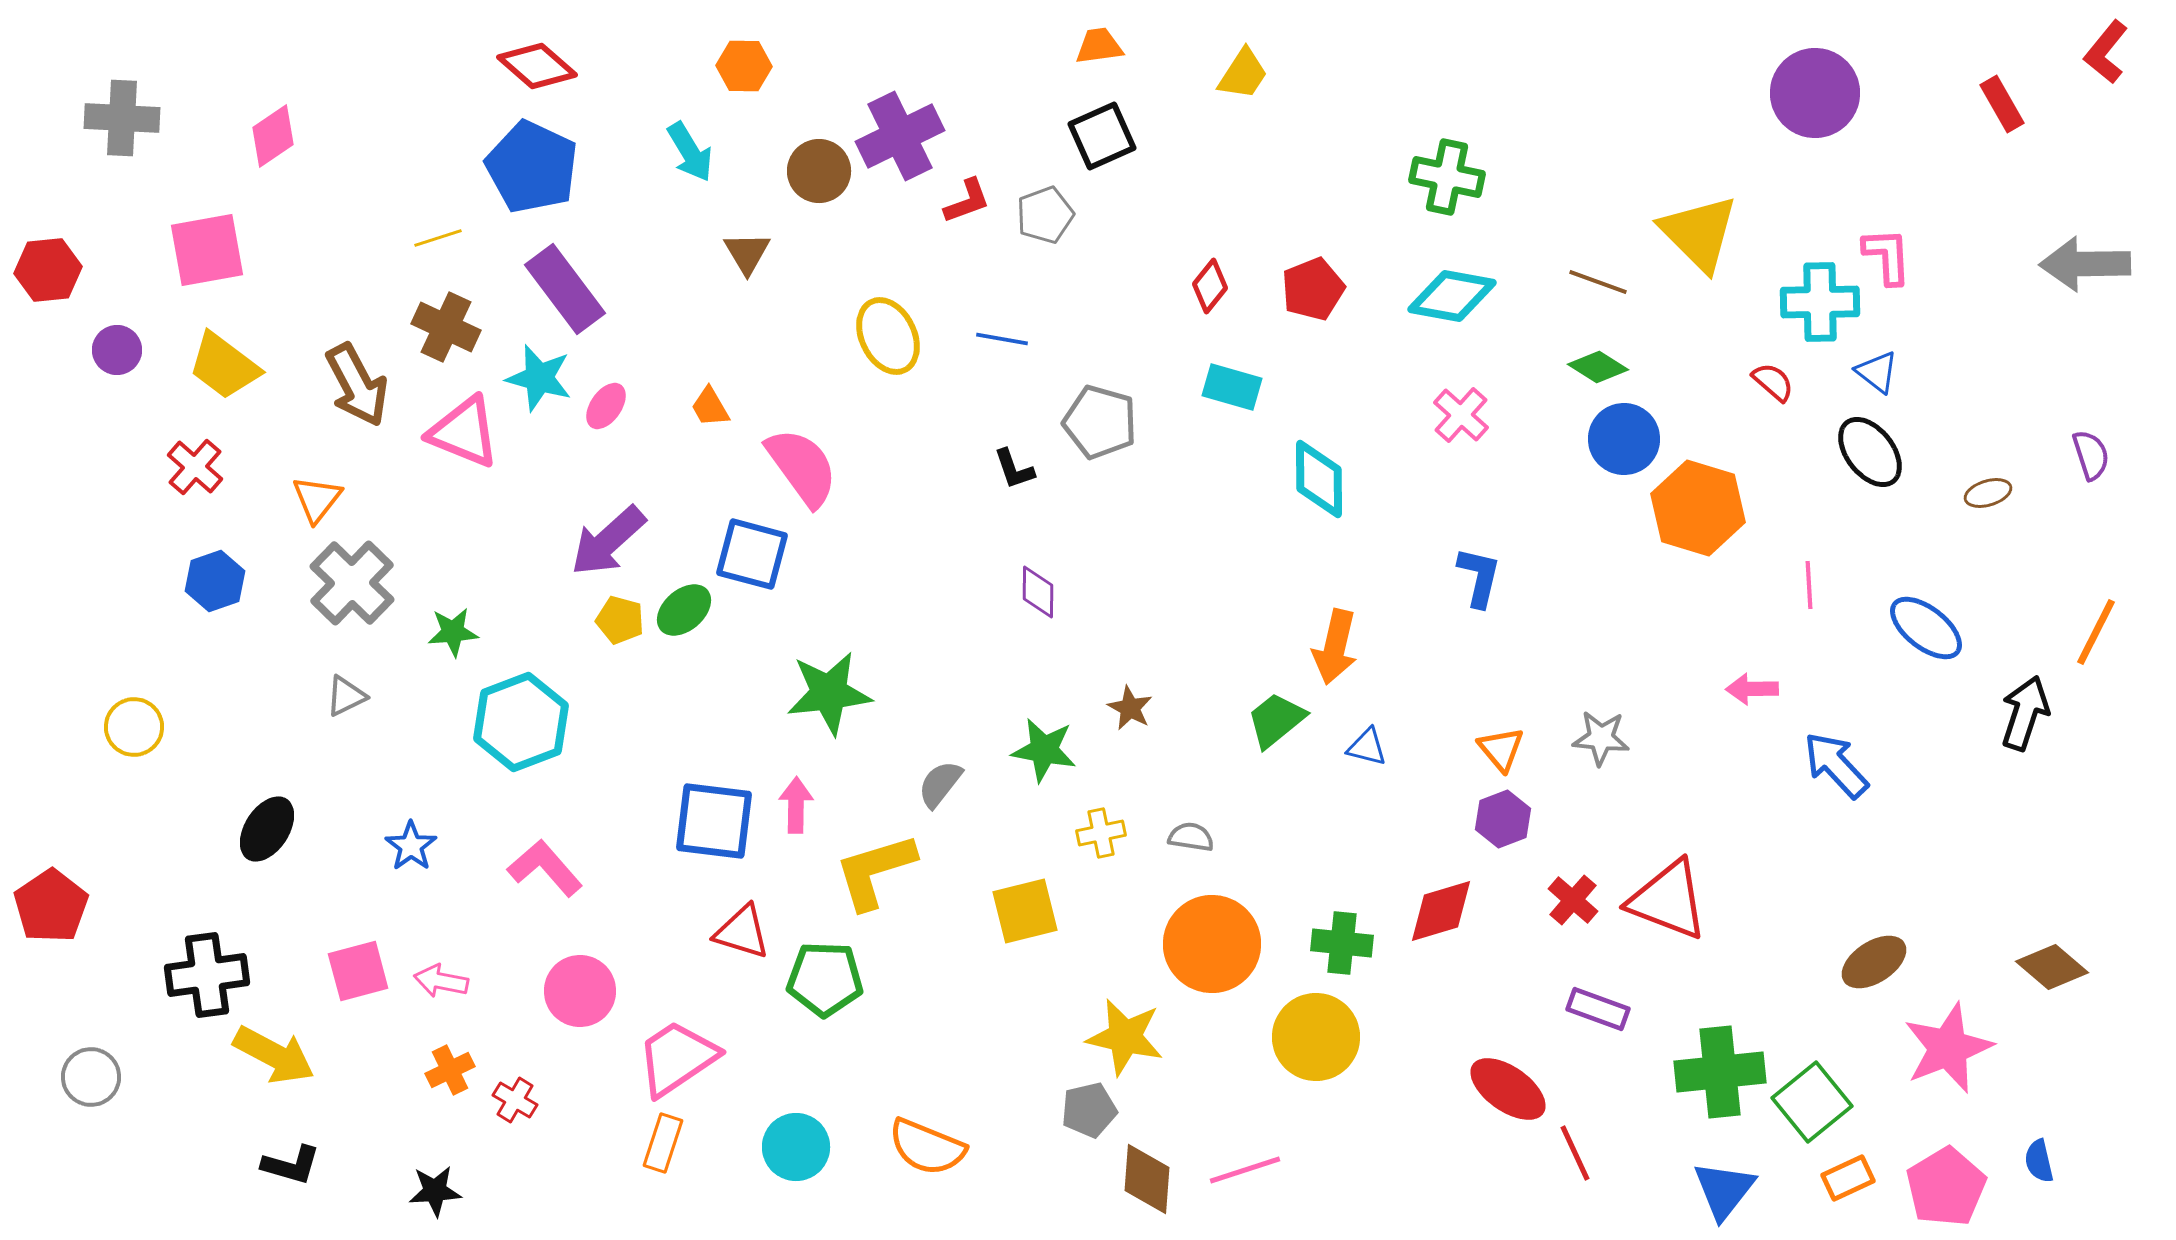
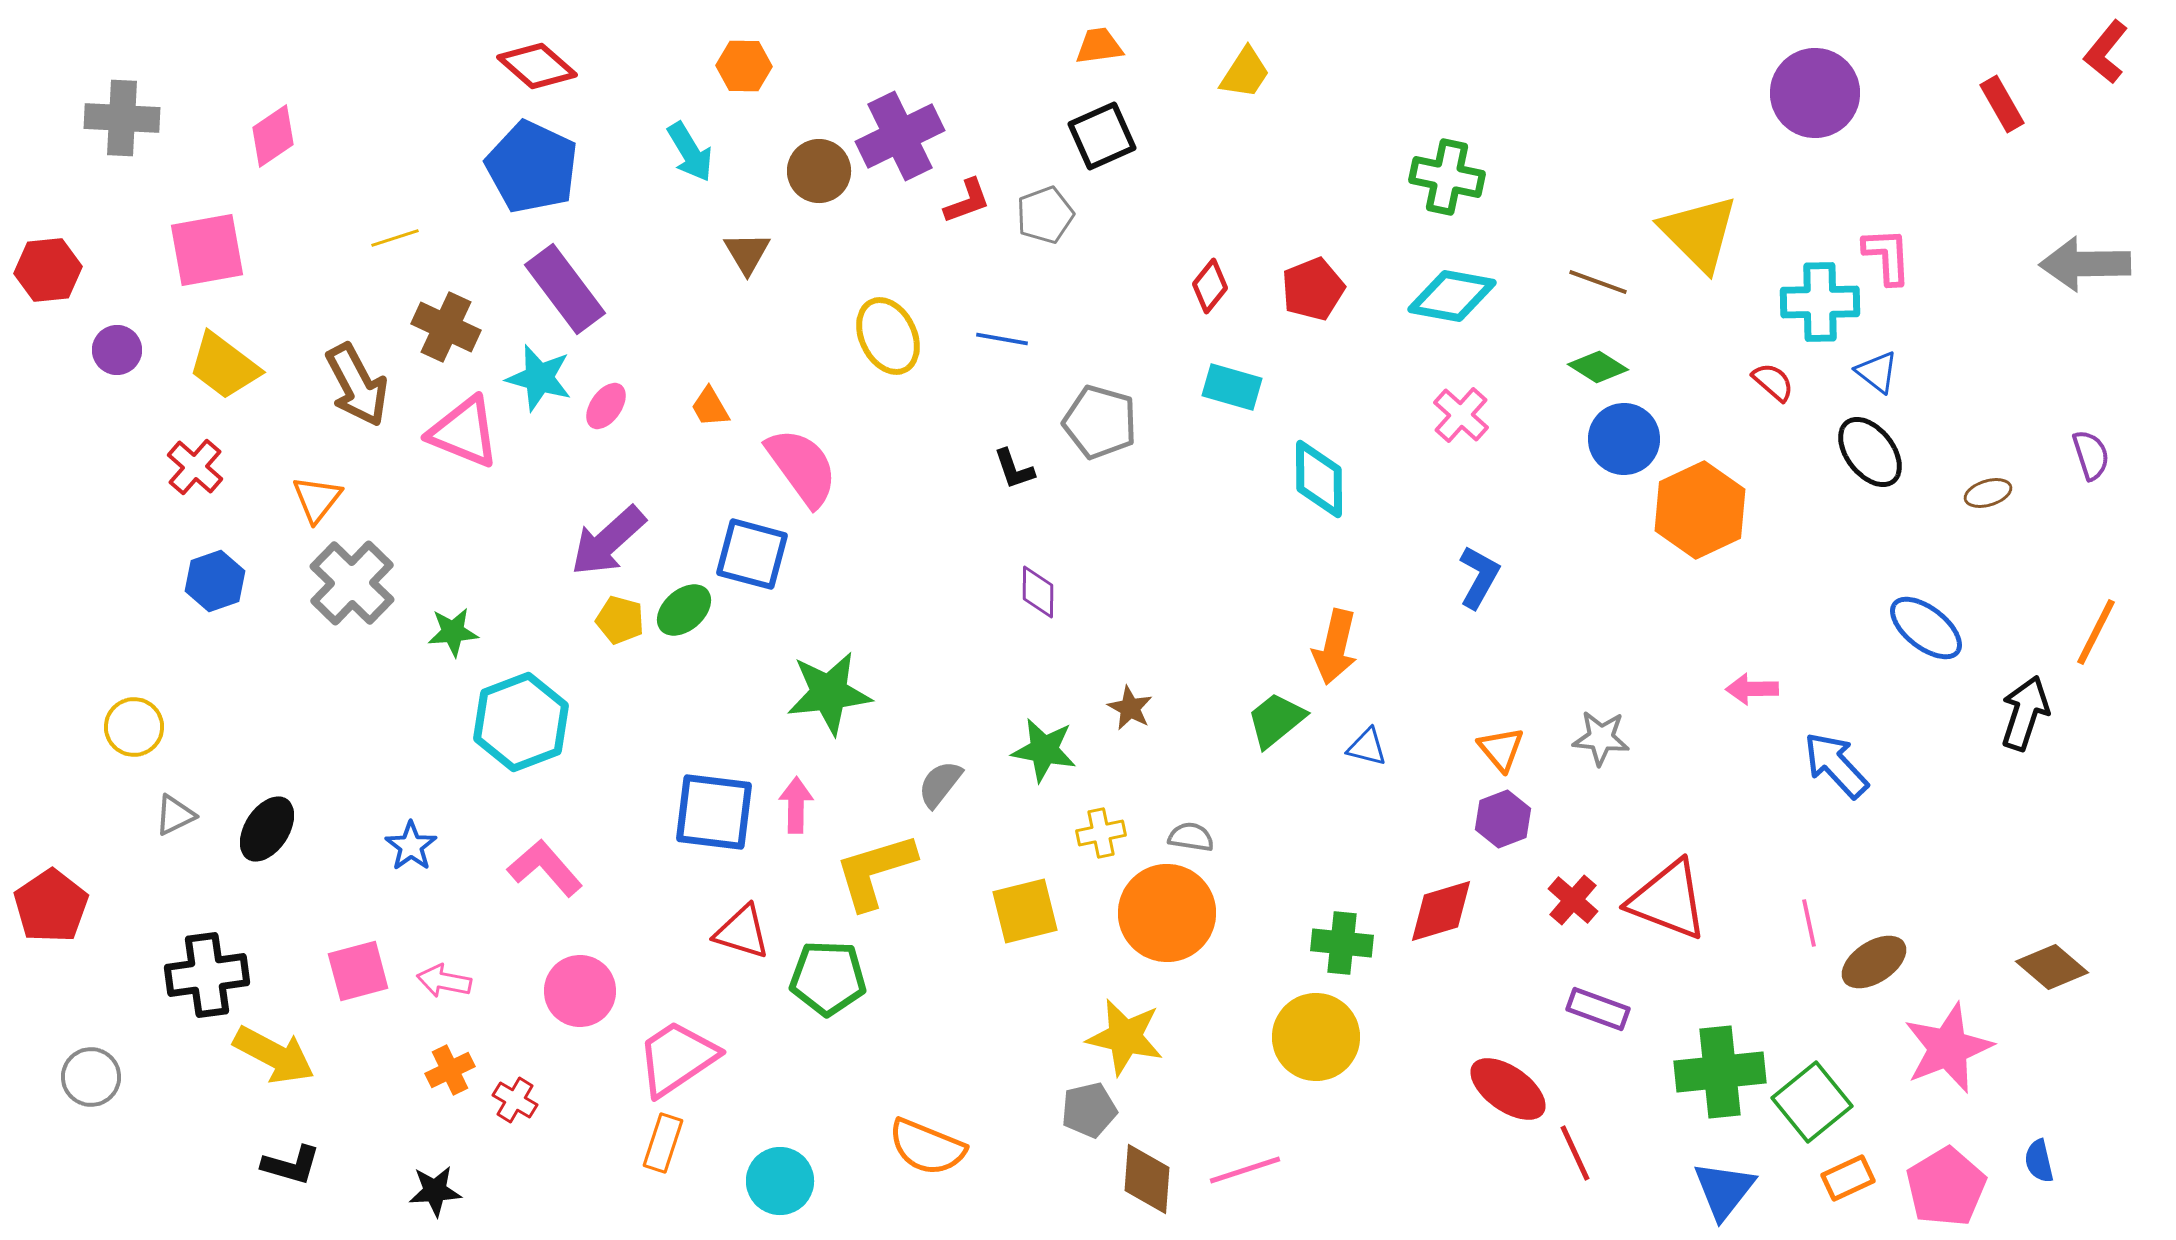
yellow trapezoid at (1243, 74): moved 2 px right, 1 px up
yellow line at (438, 238): moved 43 px left
orange hexagon at (1698, 508): moved 2 px right, 2 px down; rotated 18 degrees clockwise
blue L-shape at (1479, 577): rotated 16 degrees clockwise
pink line at (1809, 585): moved 338 px down; rotated 9 degrees counterclockwise
gray triangle at (346, 696): moved 171 px left, 119 px down
blue square at (714, 821): moved 9 px up
orange circle at (1212, 944): moved 45 px left, 31 px up
green pentagon at (825, 979): moved 3 px right, 1 px up
pink arrow at (441, 981): moved 3 px right
cyan circle at (796, 1147): moved 16 px left, 34 px down
